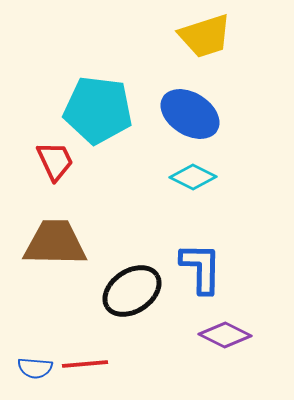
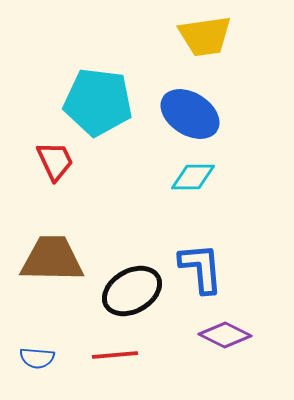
yellow trapezoid: rotated 10 degrees clockwise
cyan pentagon: moved 8 px up
cyan diamond: rotated 27 degrees counterclockwise
brown trapezoid: moved 3 px left, 16 px down
blue L-shape: rotated 6 degrees counterclockwise
black ellipse: rotated 4 degrees clockwise
red line: moved 30 px right, 9 px up
blue semicircle: moved 2 px right, 10 px up
